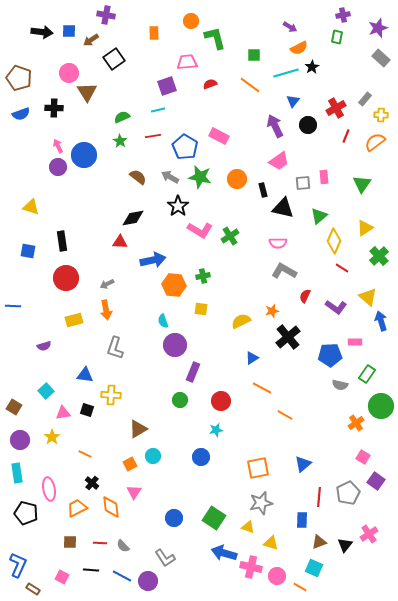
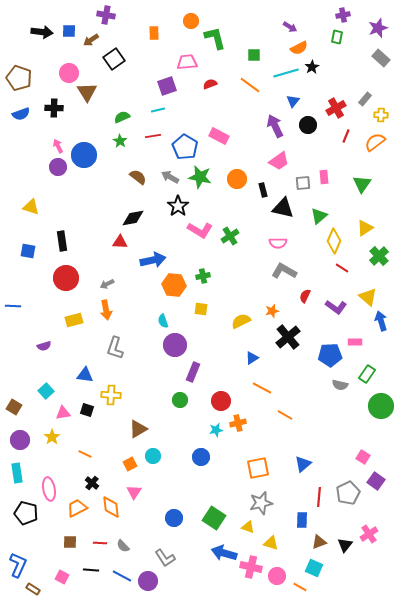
orange cross at (356, 423): moved 118 px left; rotated 21 degrees clockwise
